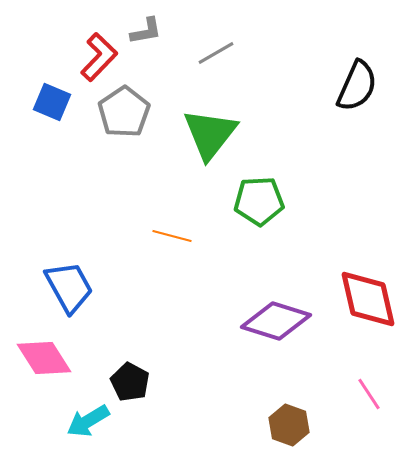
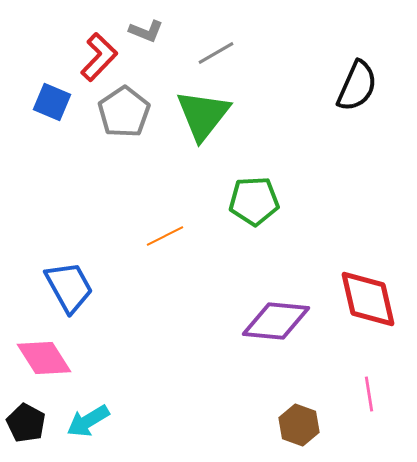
gray L-shape: rotated 32 degrees clockwise
green triangle: moved 7 px left, 19 px up
green pentagon: moved 5 px left
orange line: moved 7 px left; rotated 42 degrees counterclockwise
purple diamond: rotated 12 degrees counterclockwise
black pentagon: moved 104 px left, 41 px down
pink line: rotated 24 degrees clockwise
brown hexagon: moved 10 px right
